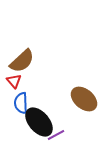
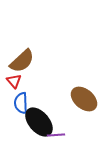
purple line: rotated 24 degrees clockwise
